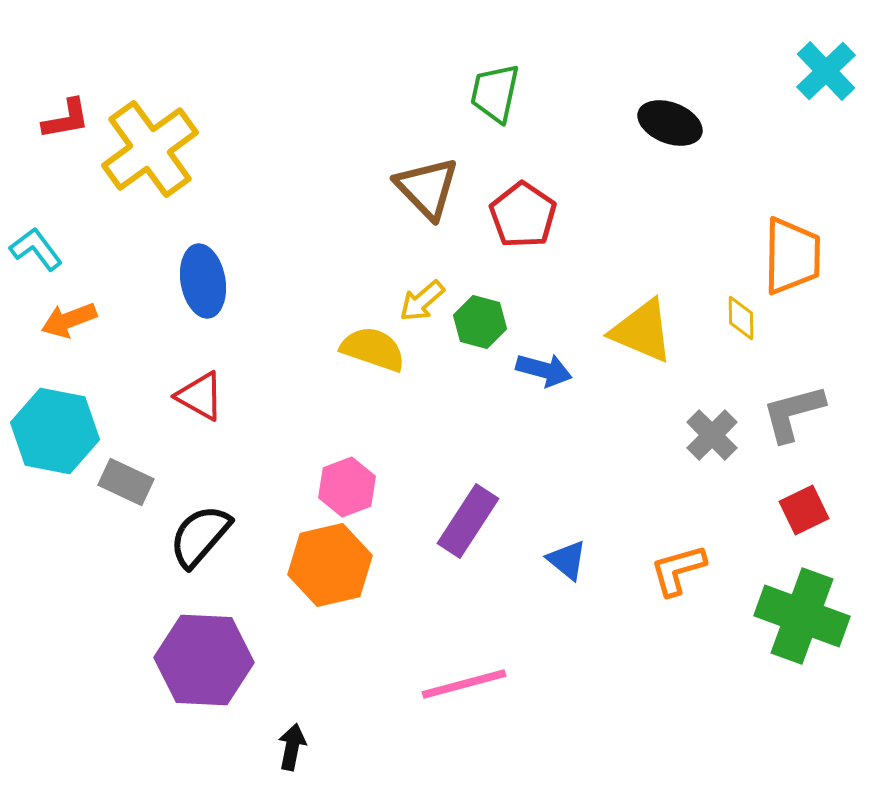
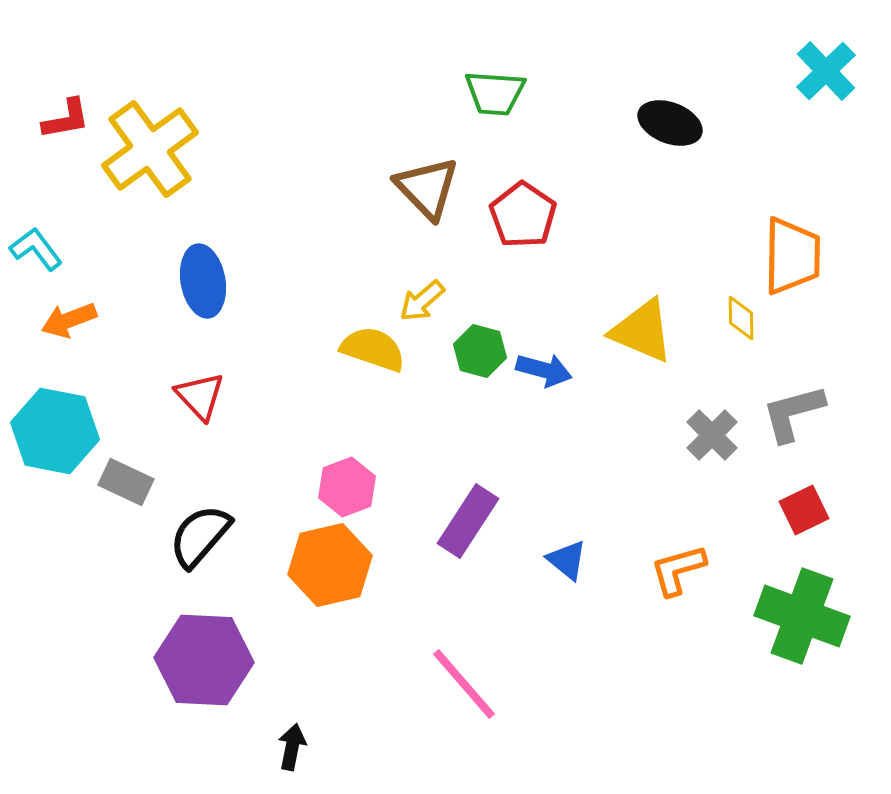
green trapezoid: rotated 98 degrees counterclockwise
green hexagon: moved 29 px down
red triangle: rotated 18 degrees clockwise
pink line: rotated 64 degrees clockwise
